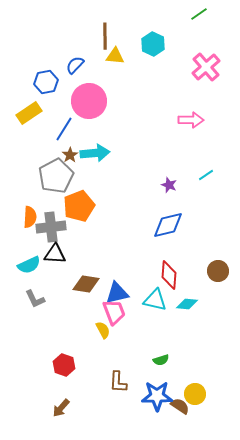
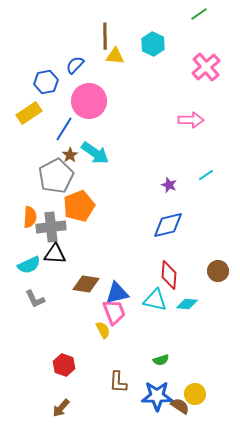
cyan arrow: rotated 40 degrees clockwise
